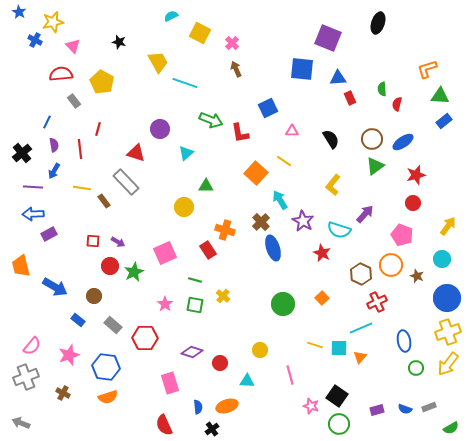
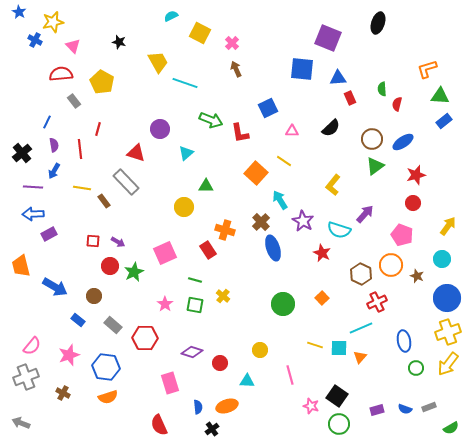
black semicircle at (331, 139): moved 11 px up; rotated 78 degrees clockwise
red semicircle at (164, 425): moved 5 px left
